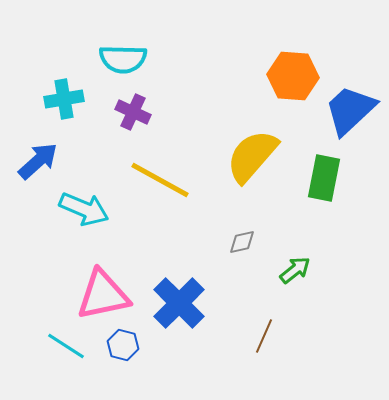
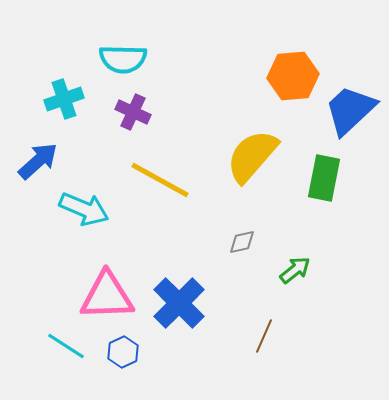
orange hexagon: rotated 9 degrees counterclockwise
cyan cross: rotated 9 degrees counterclockwise
pink triangle: moved 4 px right, 1 px down; rotated 10 degrees clockwise
blue hexagon: moved 7 px down; rotated 20 degrees clockwise
